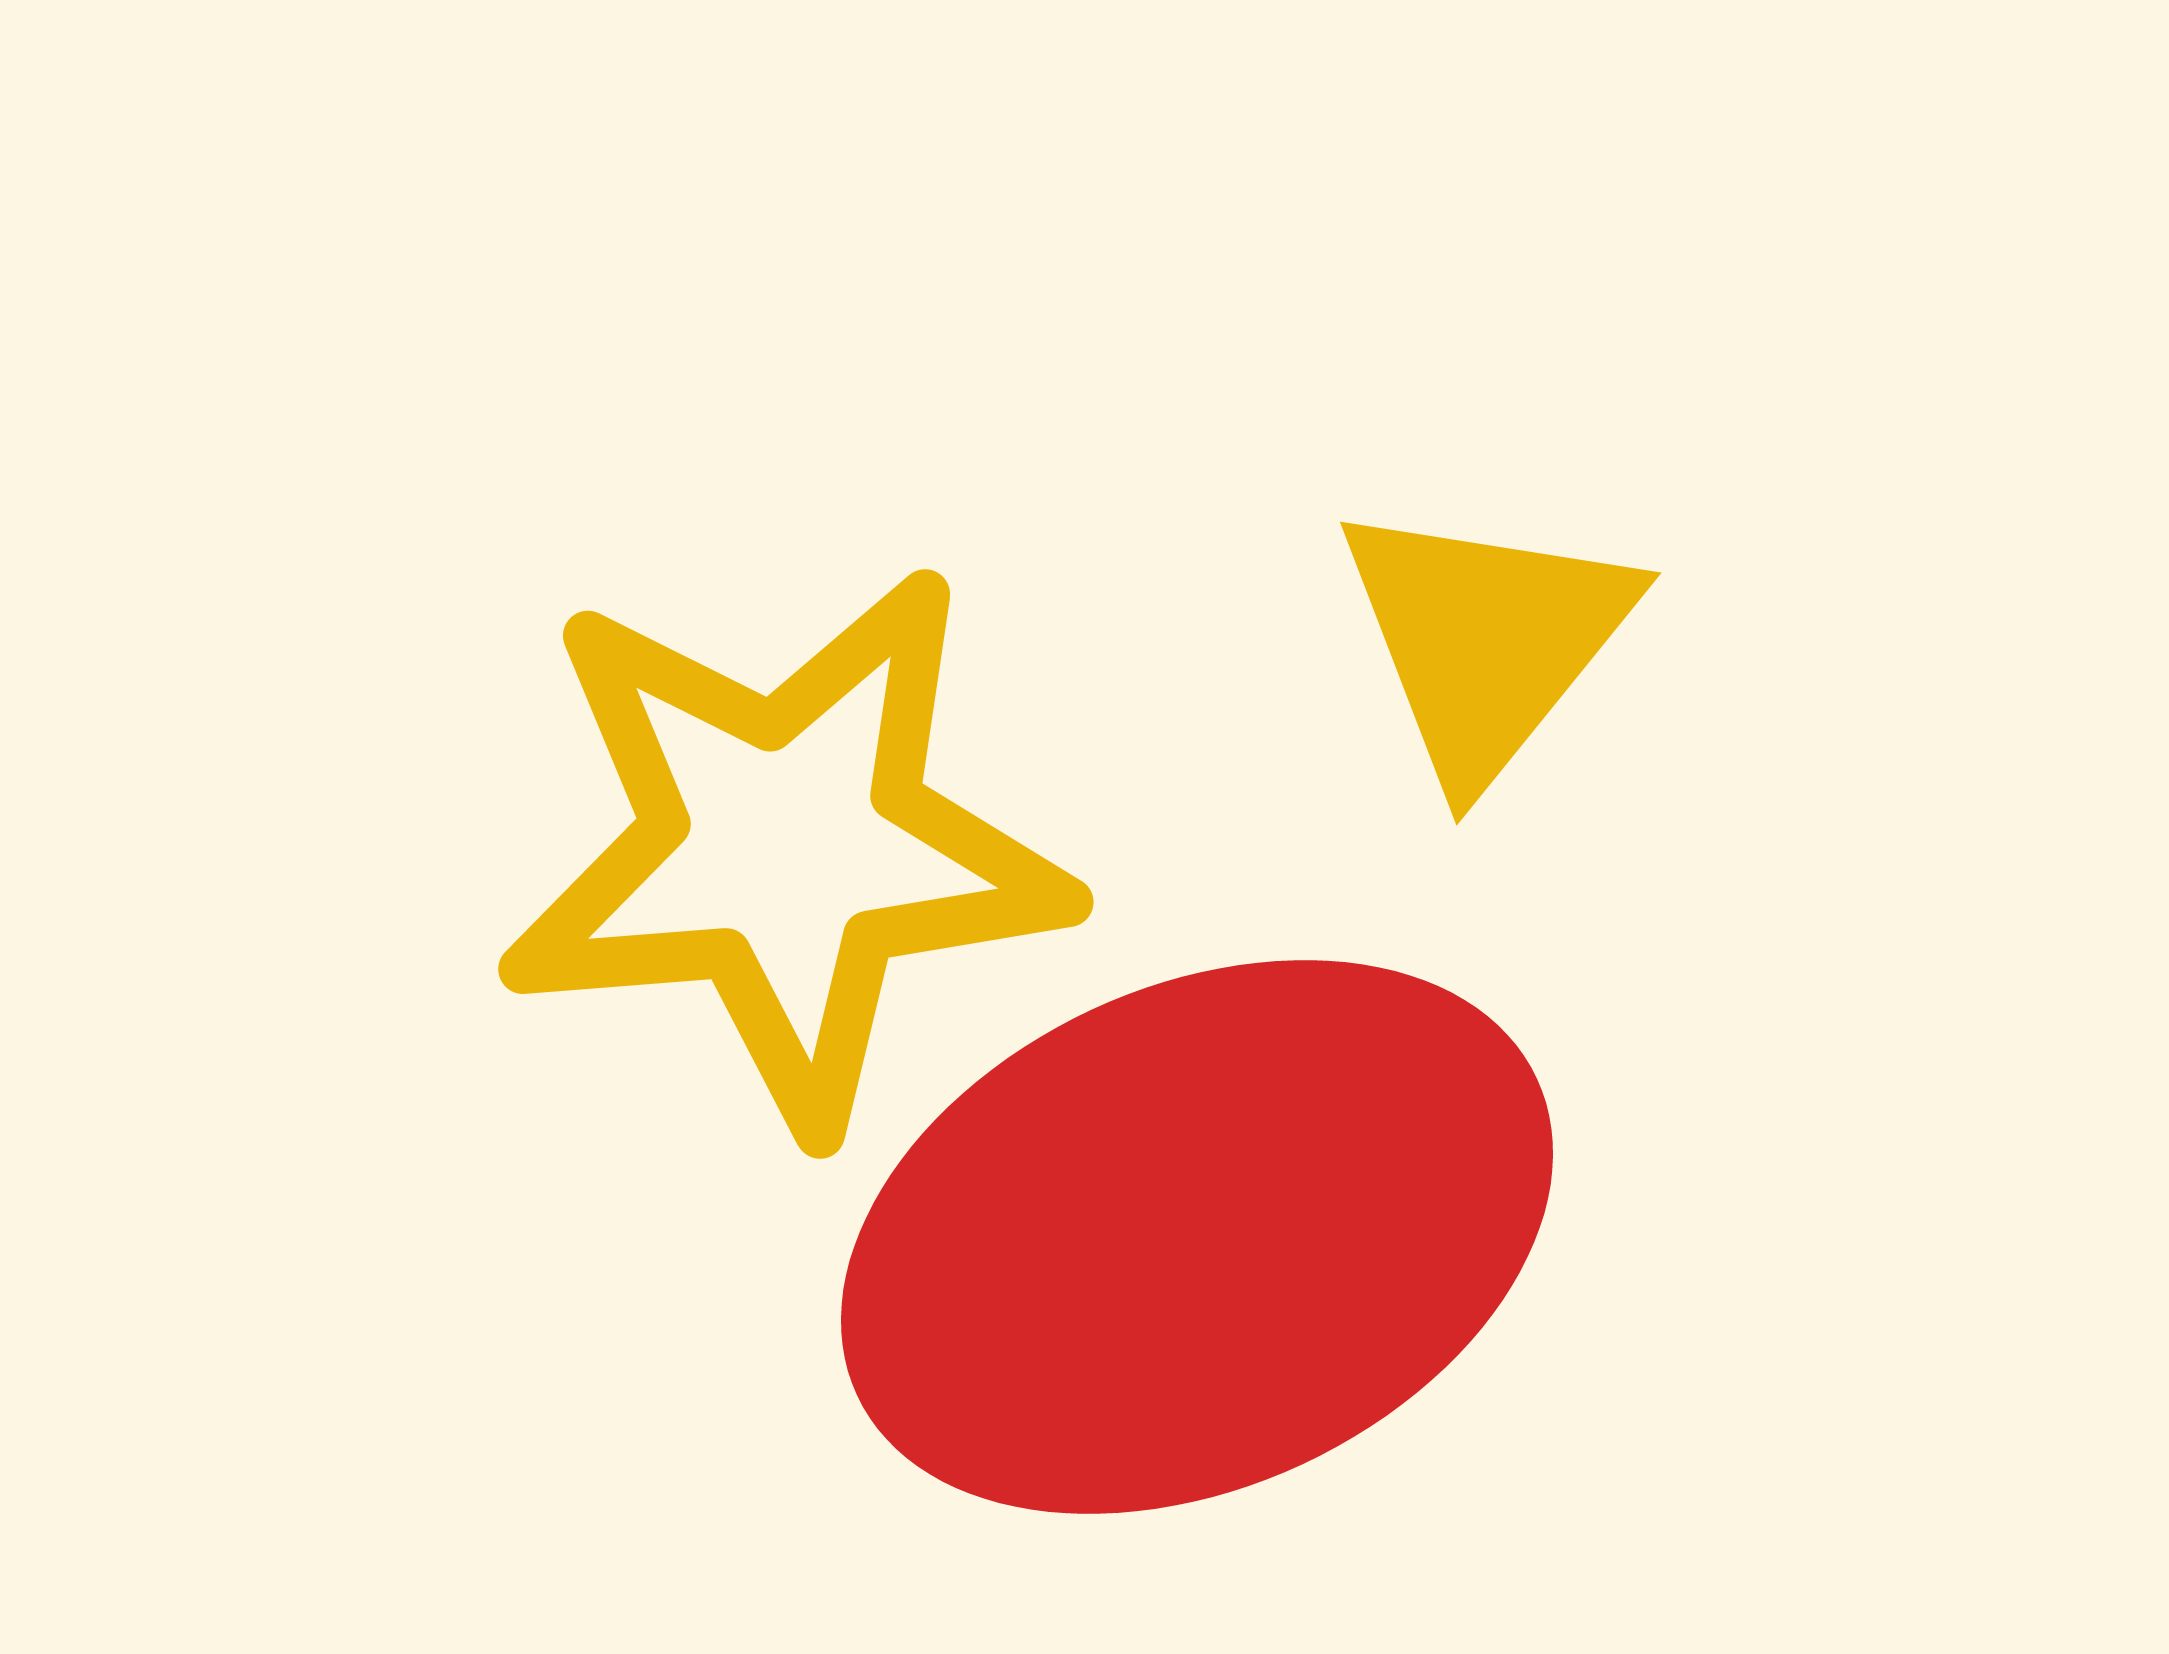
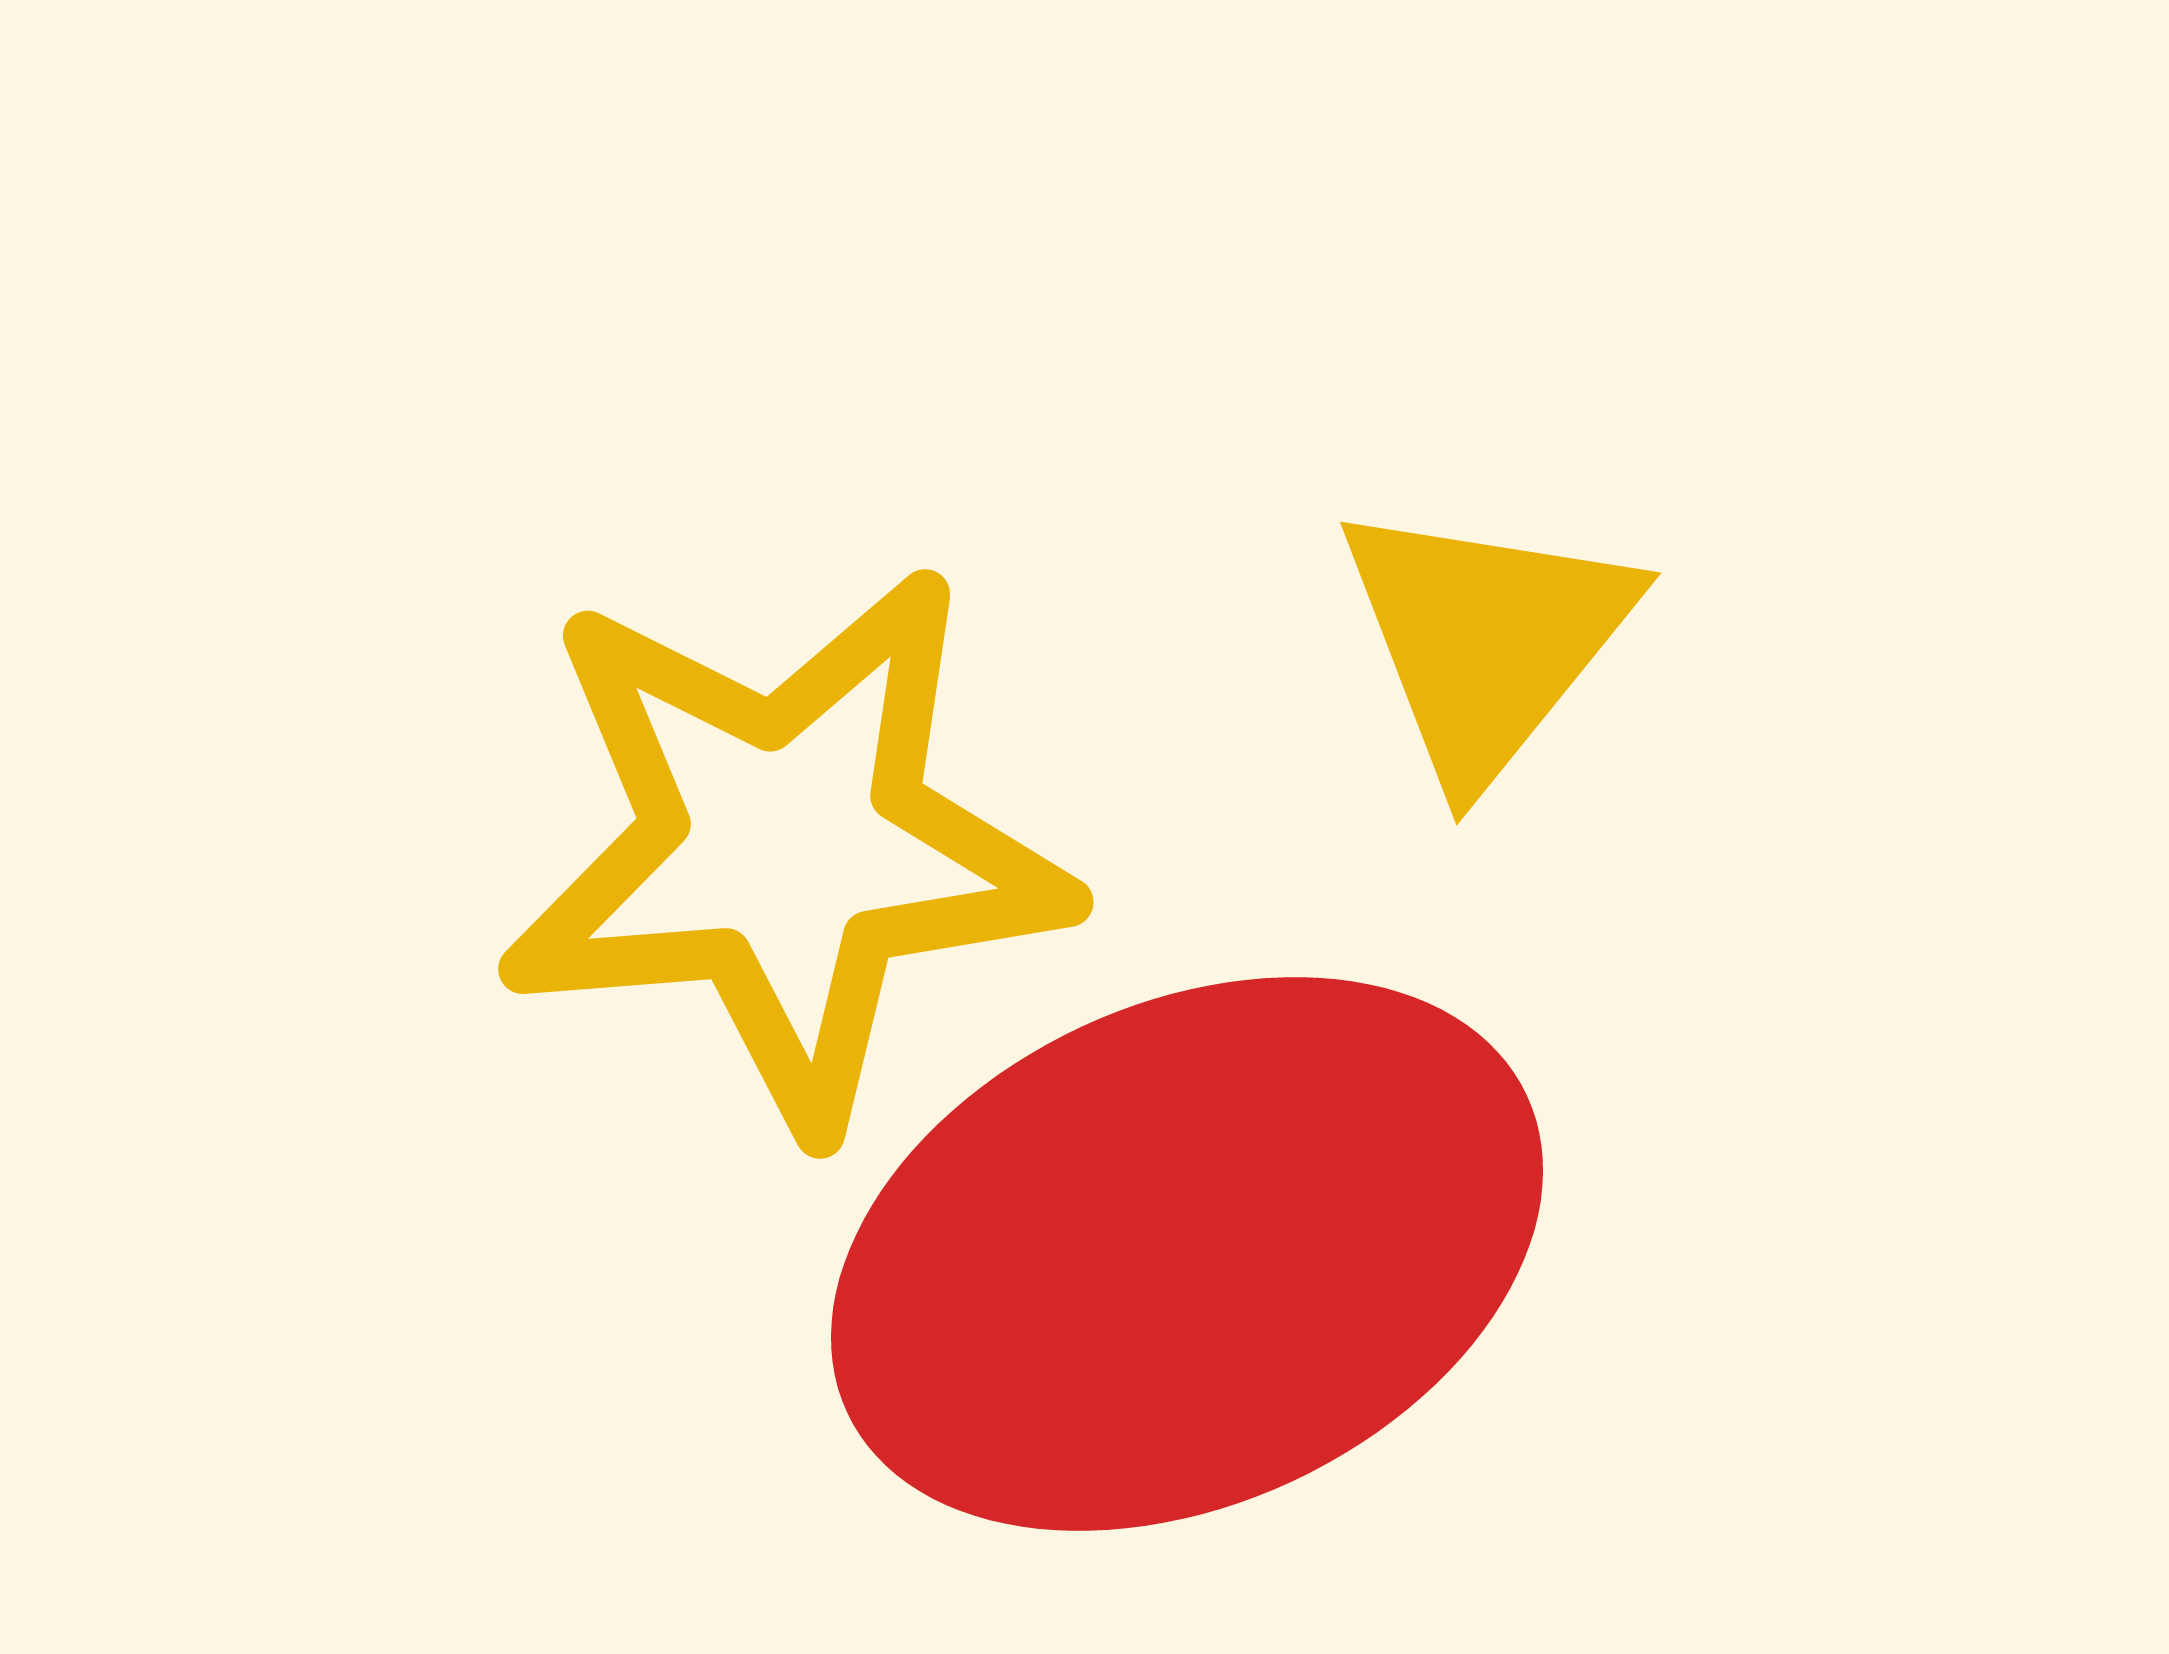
red ellipse: moved 10 px left, 17 px down
